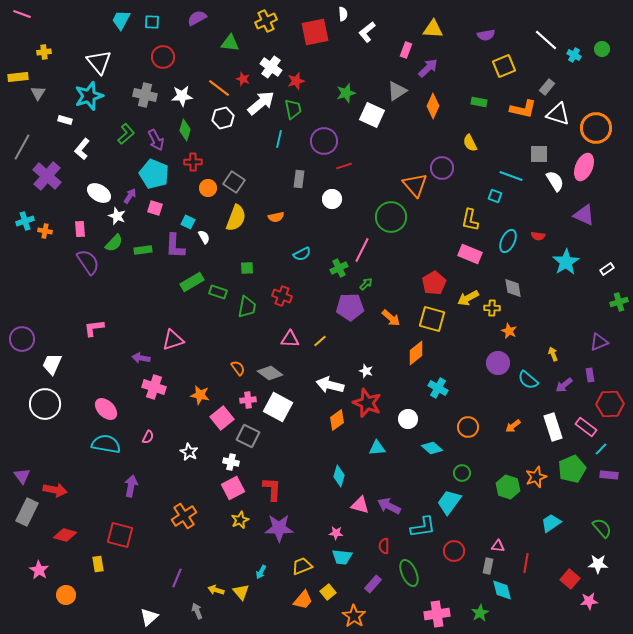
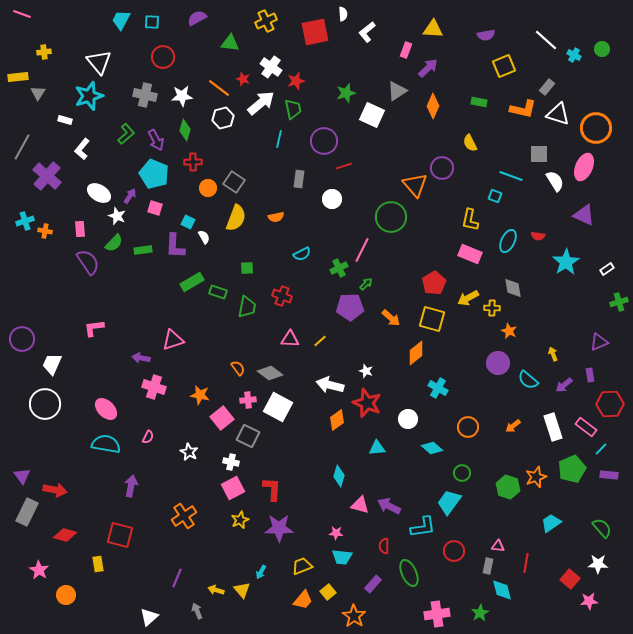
yellow triangle at (241, 592): moved 1 px right, 2 px up
